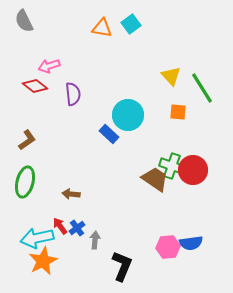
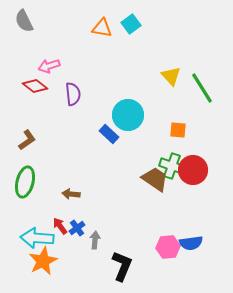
orange square: moved 18 px down
cyan arrow: rotated 16 degrees clockwise
